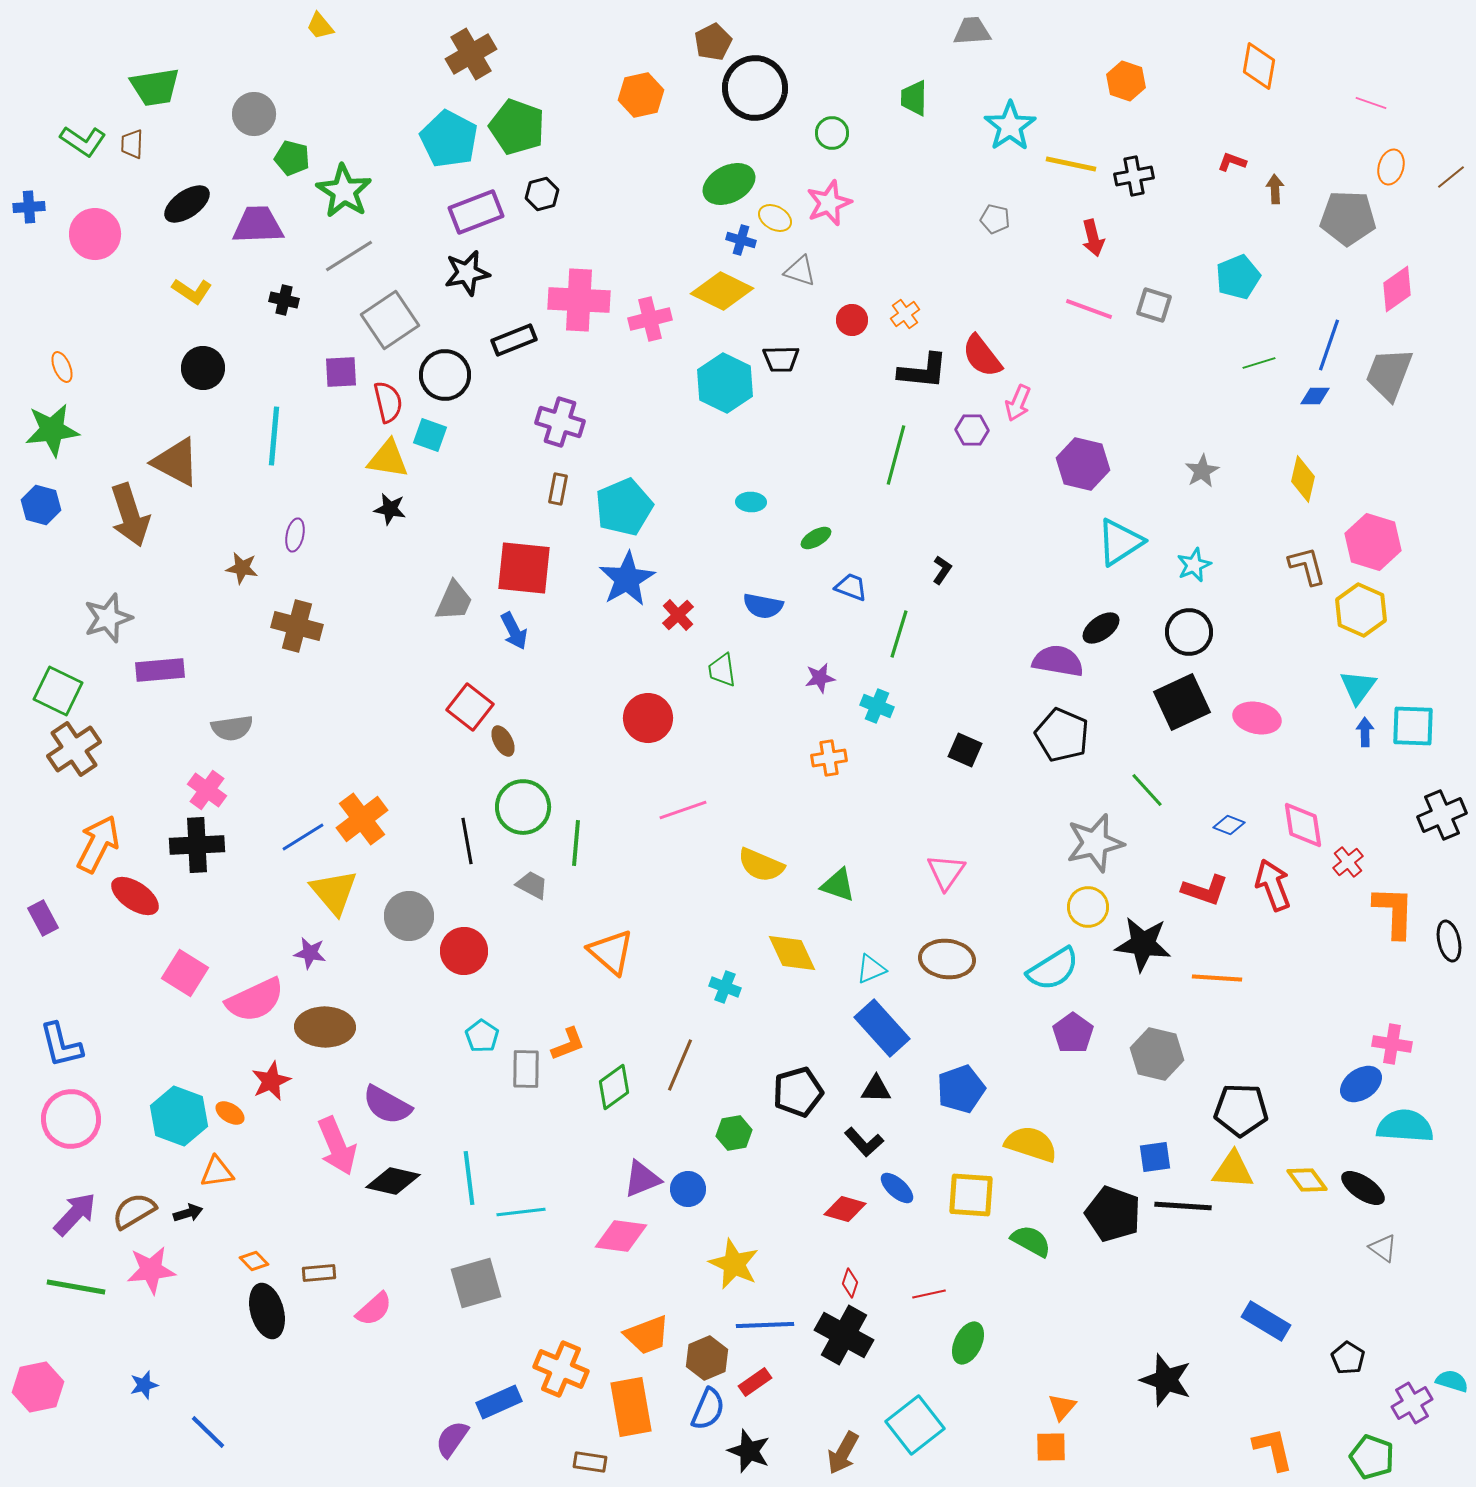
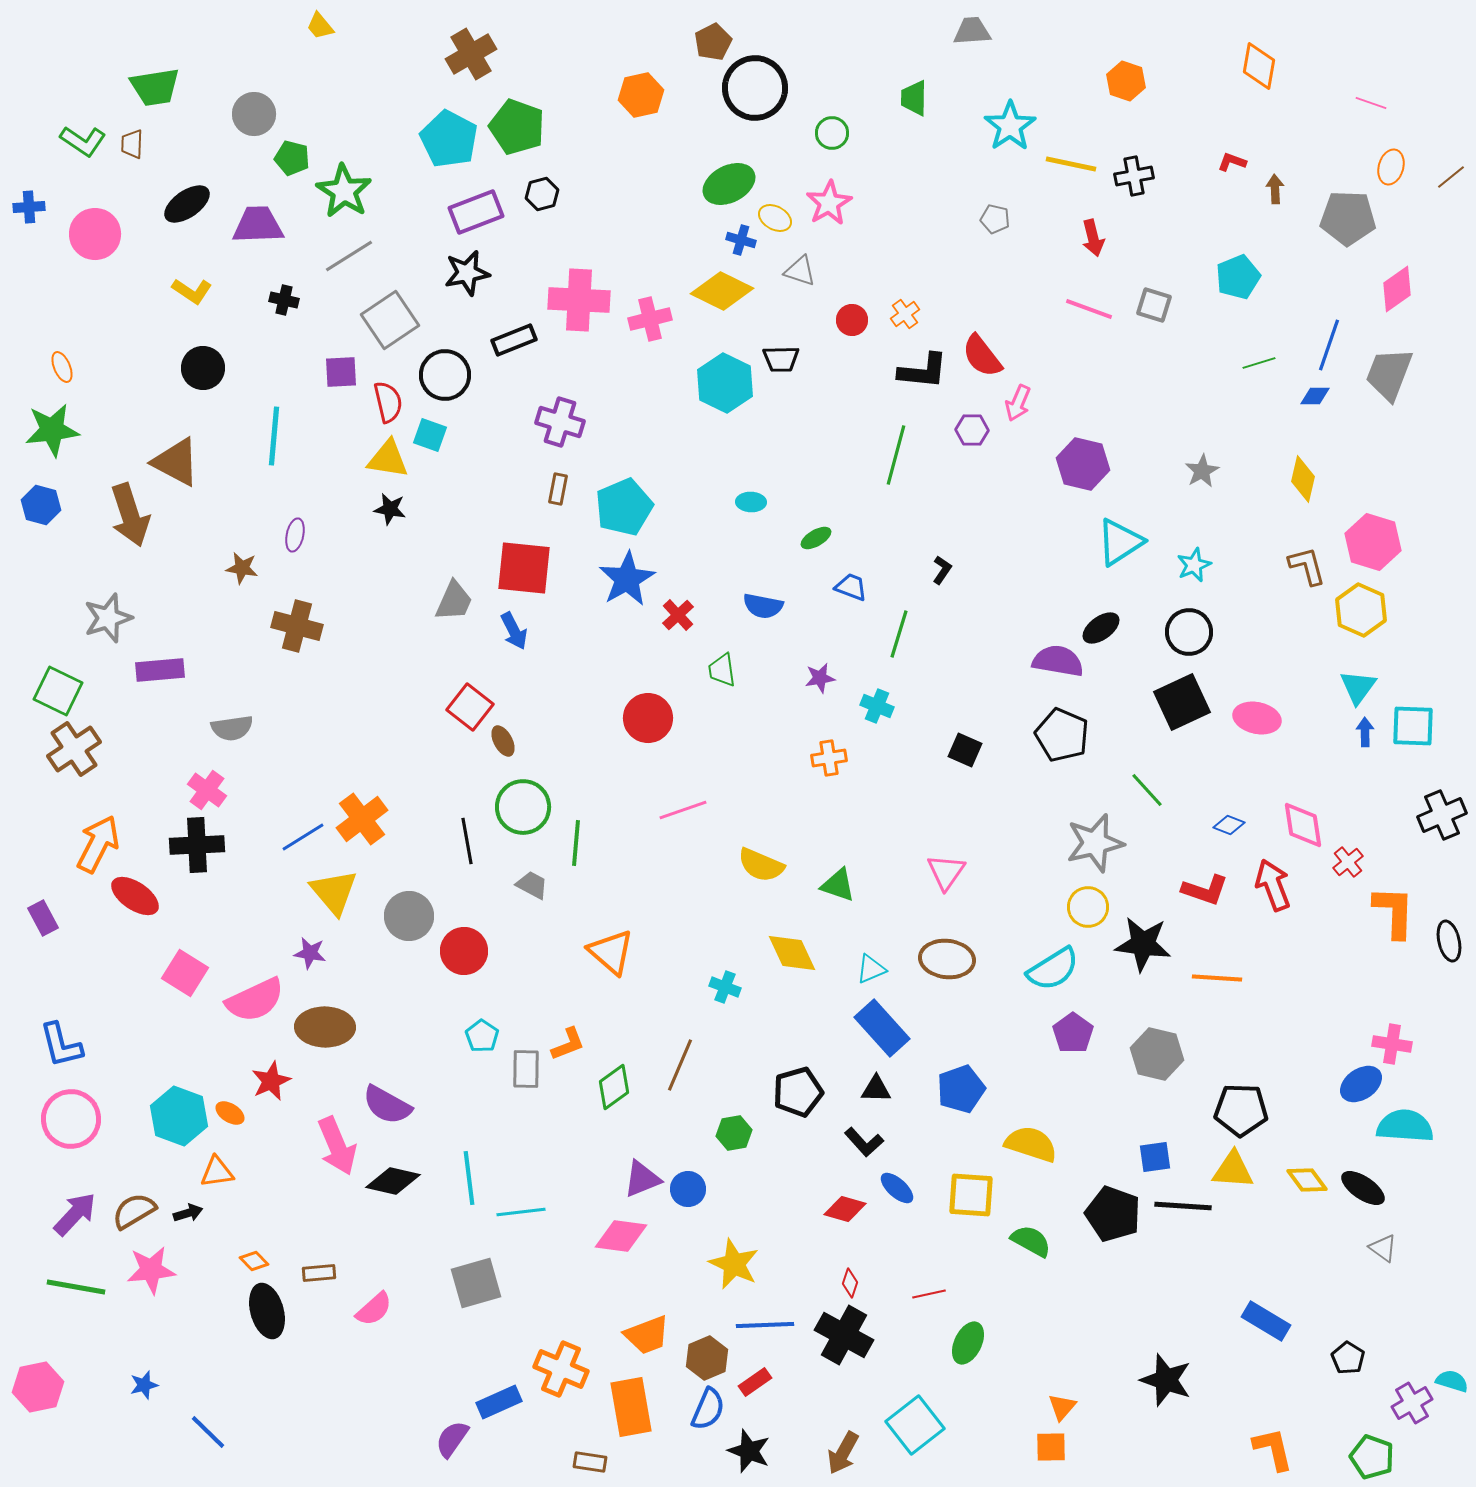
pink star at (829, 203): rotated 9 degrees counterclockwise
